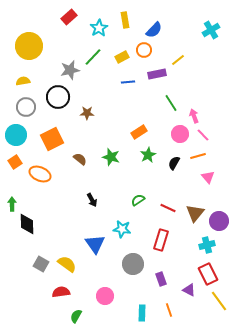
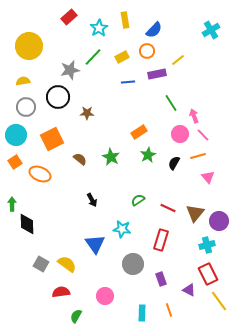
orange circle at (144, 50): moved 3 px right, 1 px down
green star at (111, 157): rotated 12 degrees clockwise
